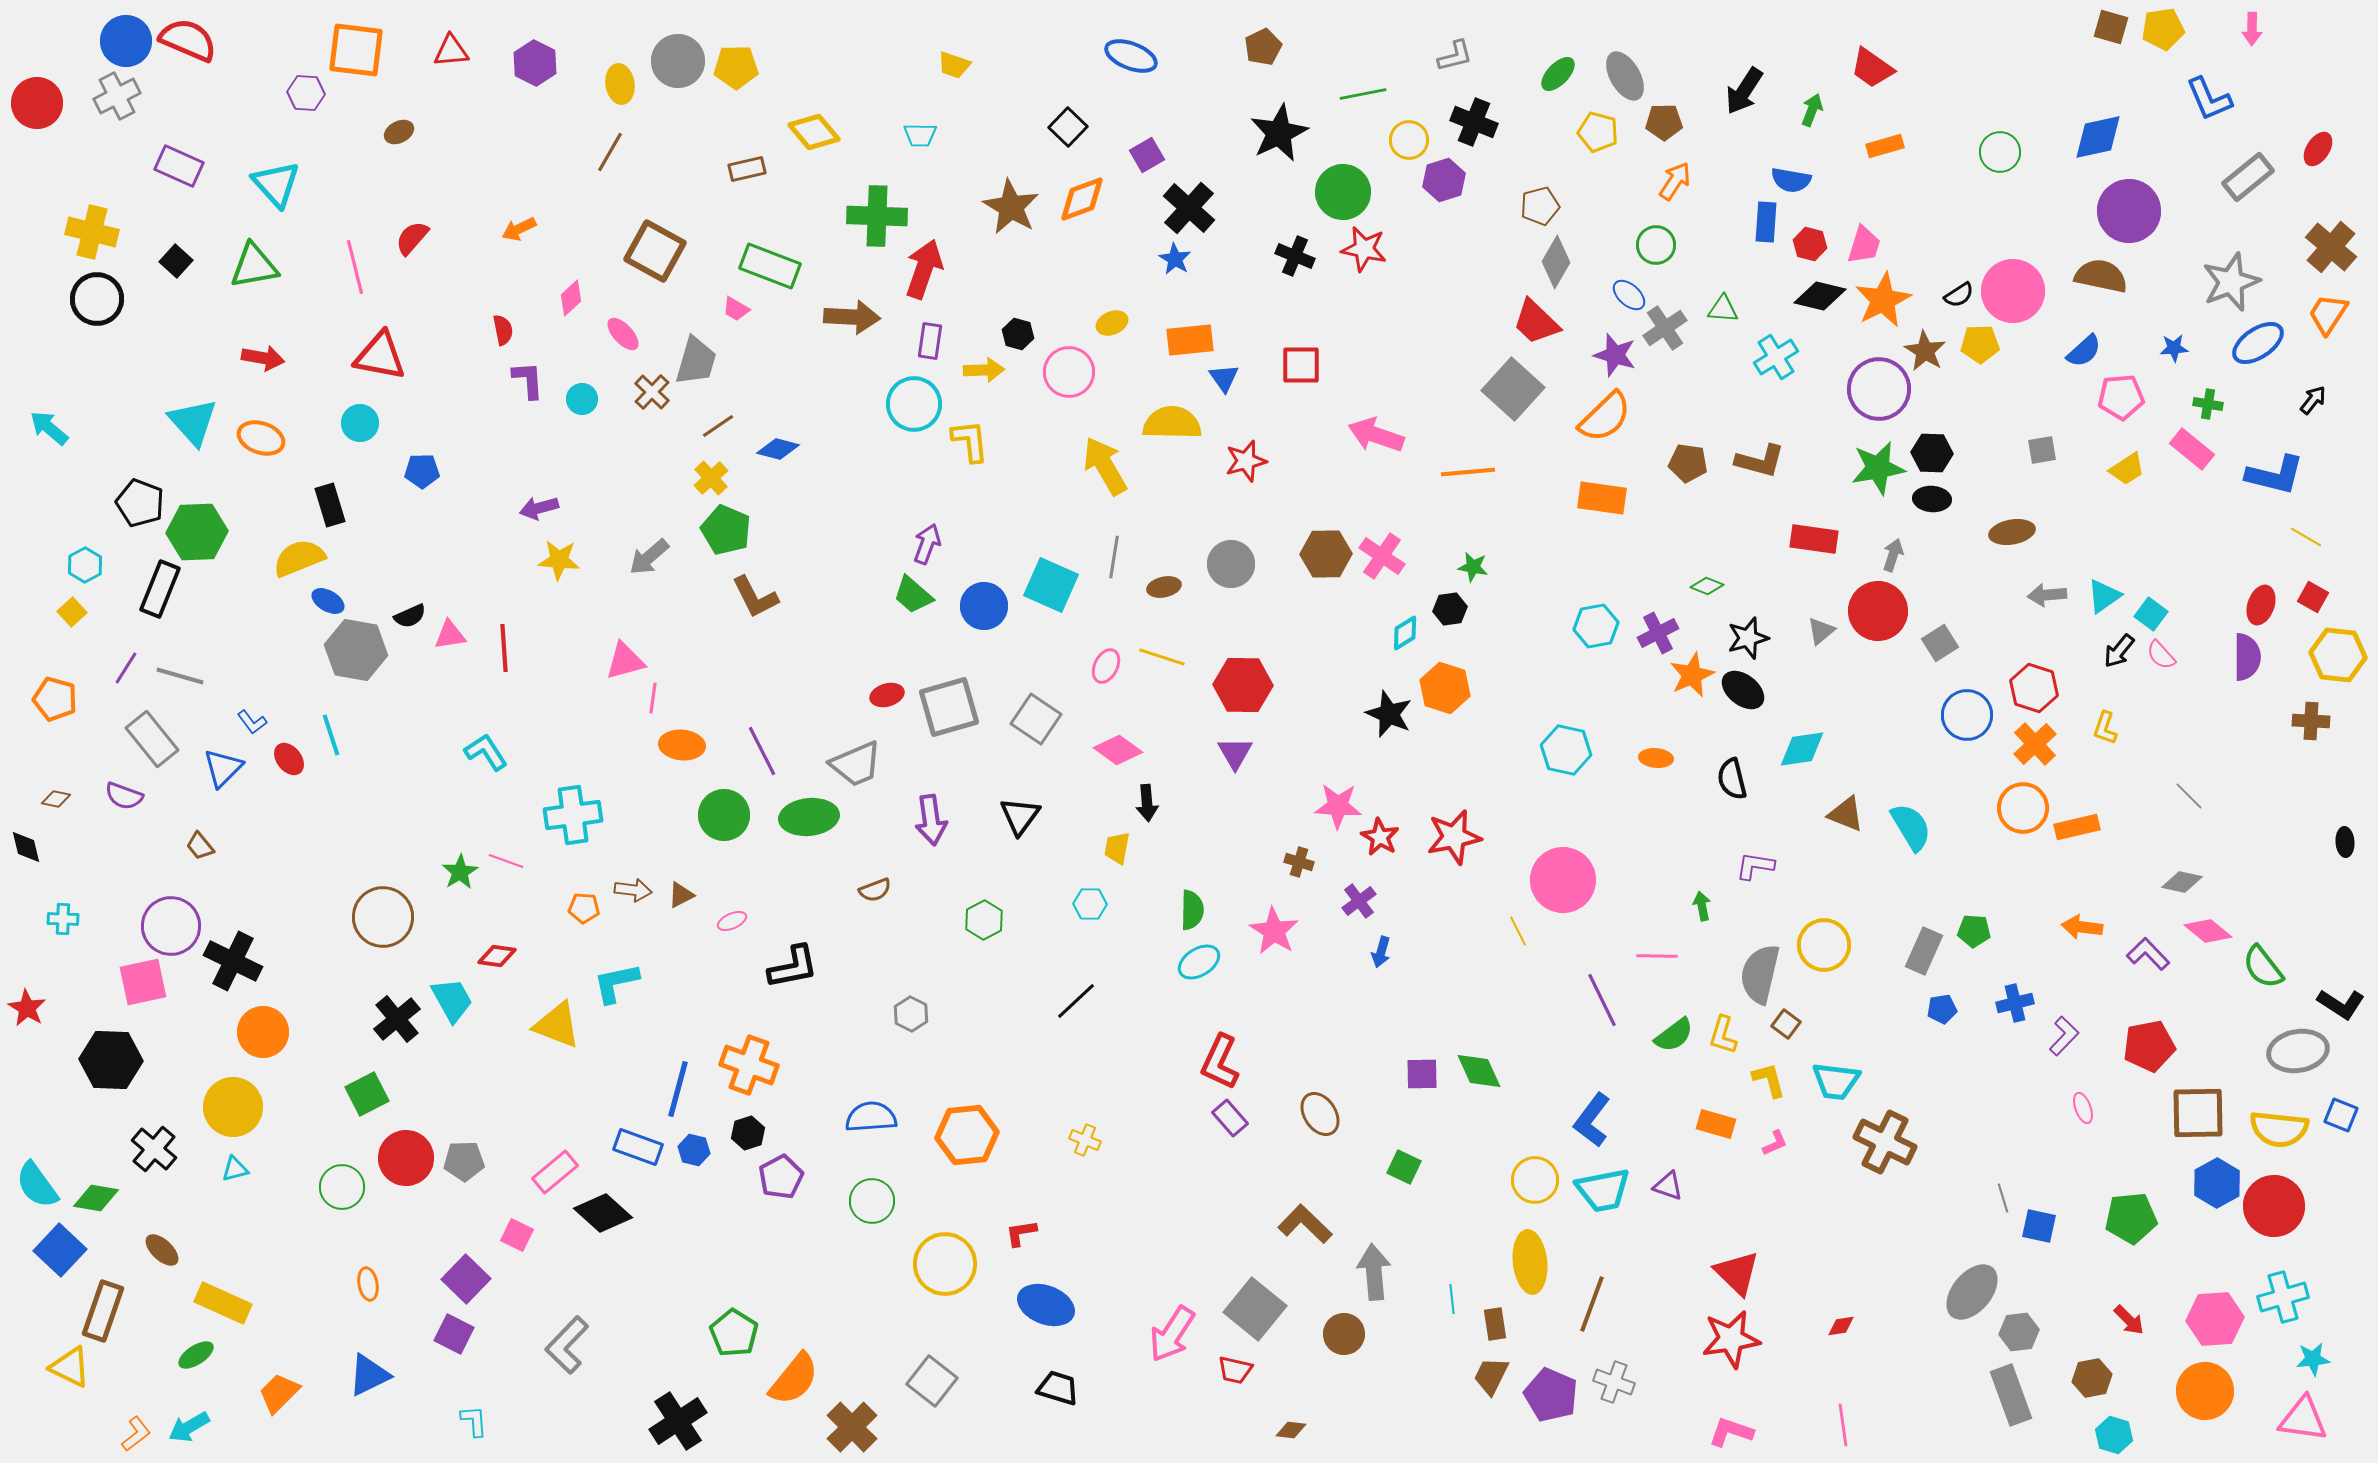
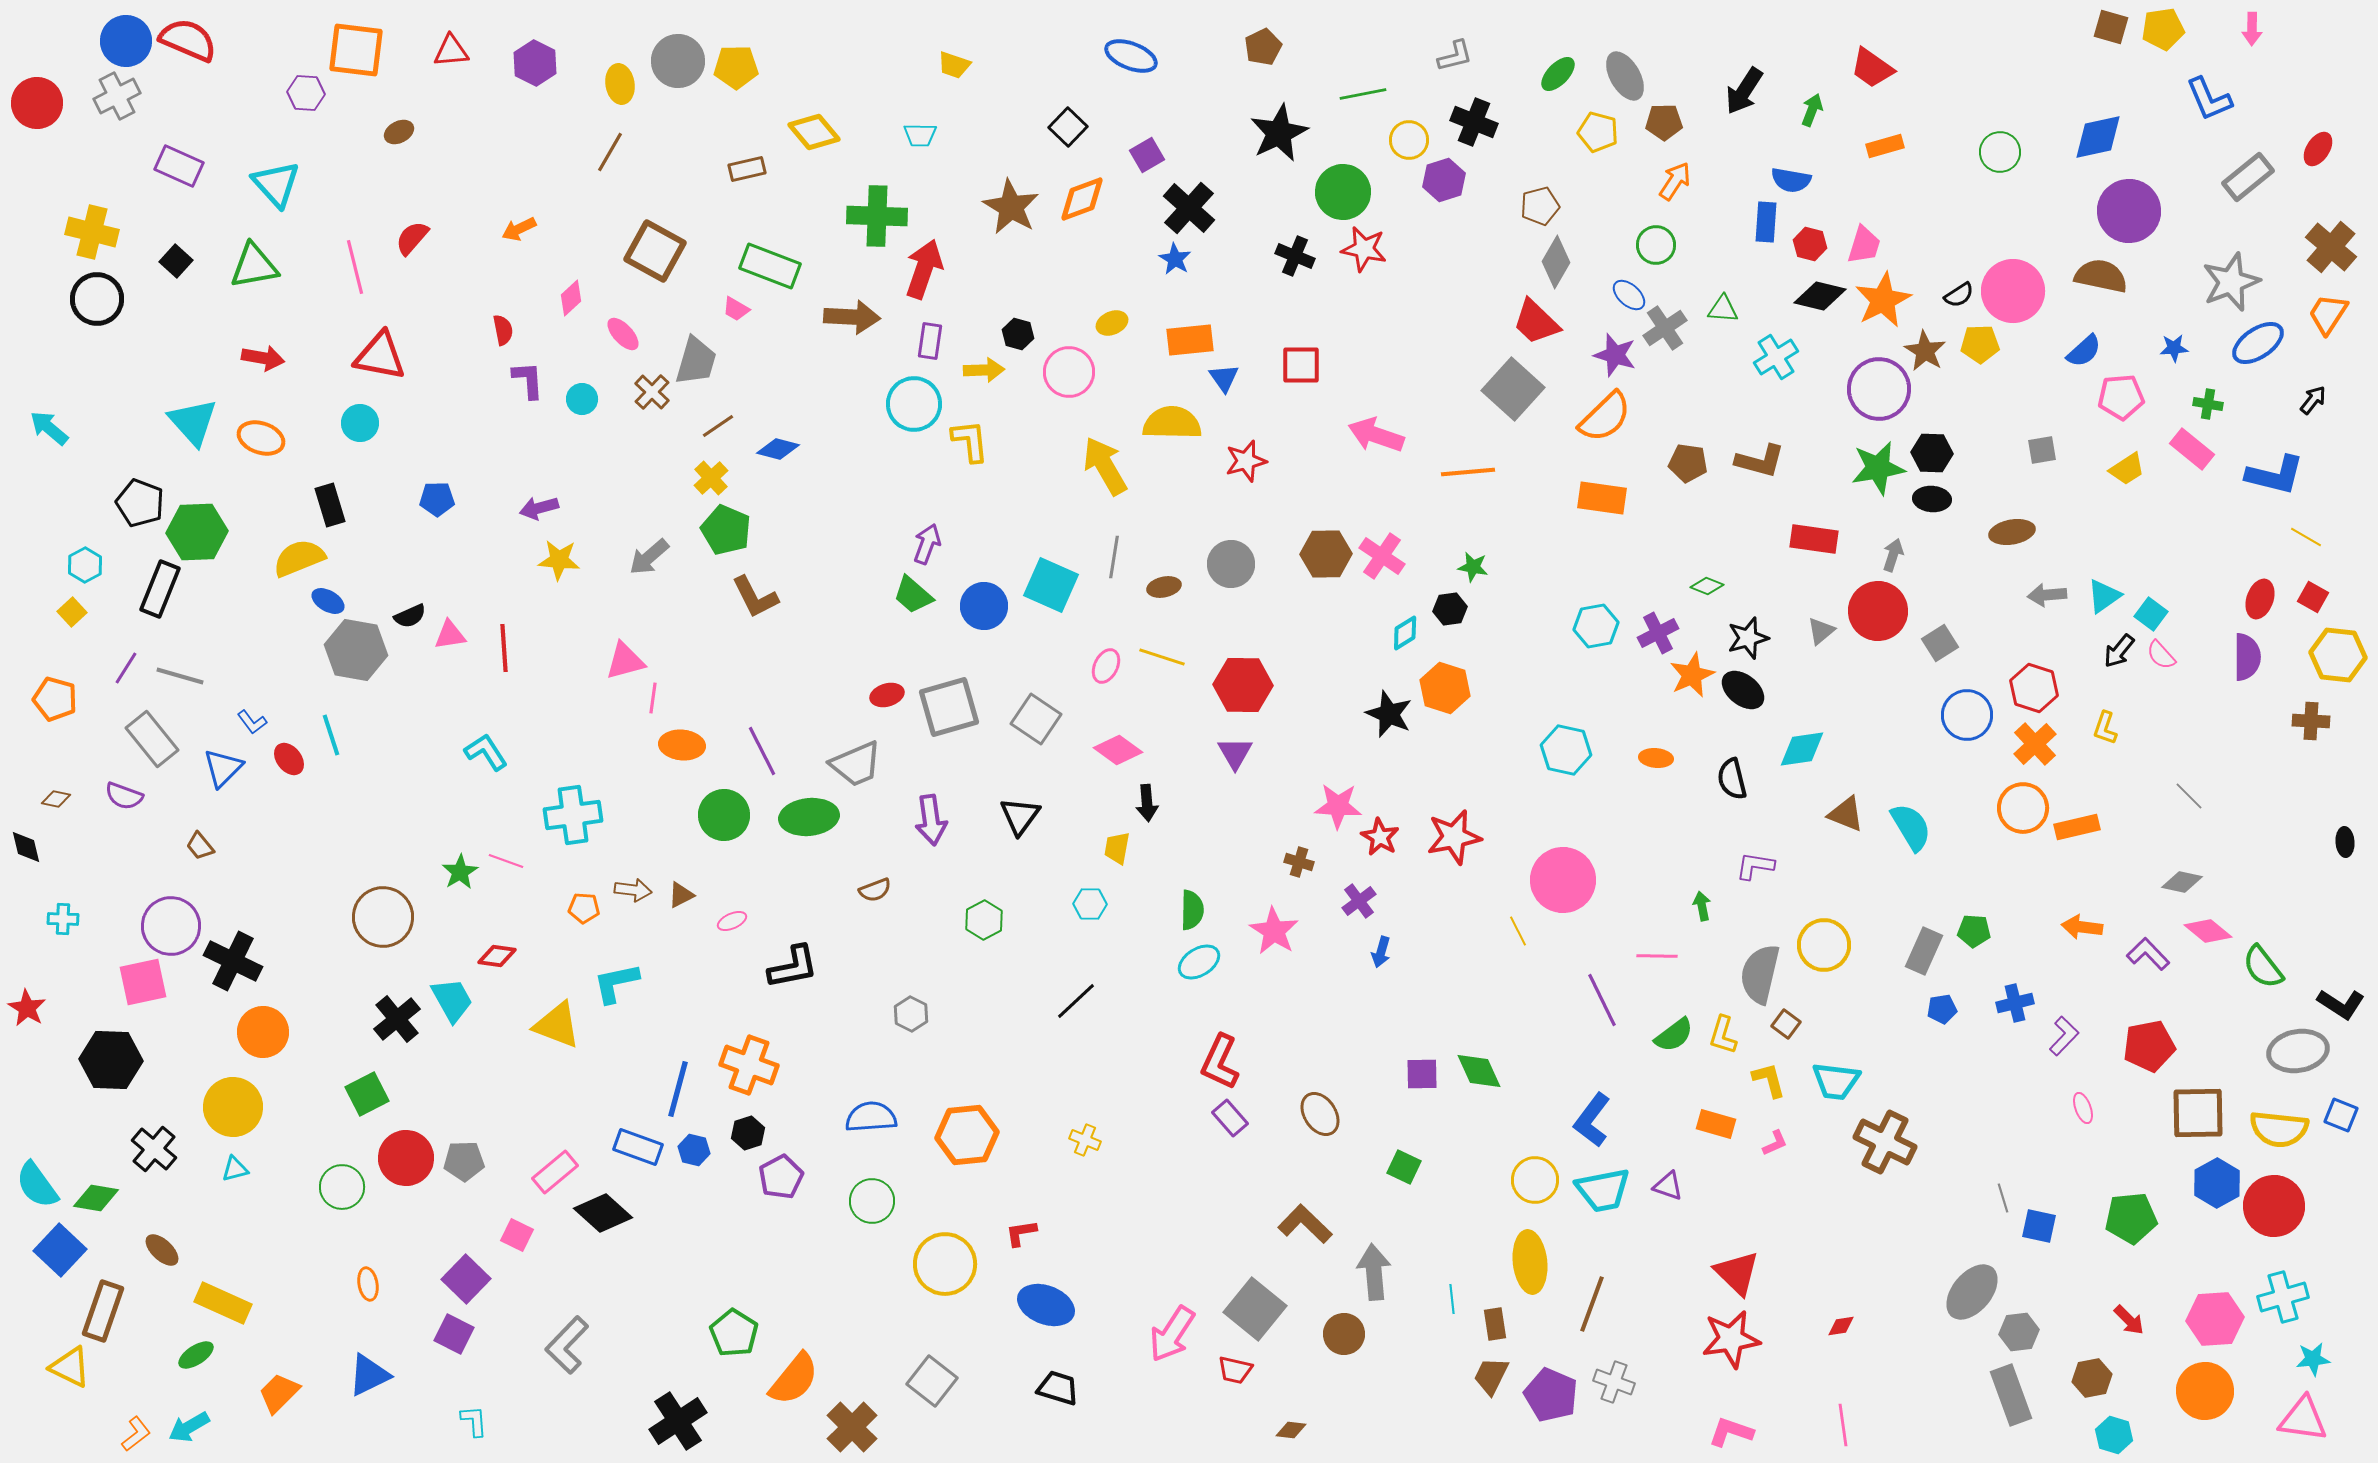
blue pentagon at (422, 471): moved 15 px right, 28 px down
red ellipse at (2261, 605): moved 1 px left, 6 px up
